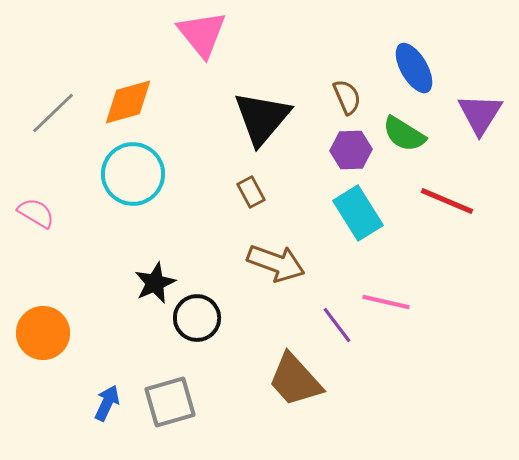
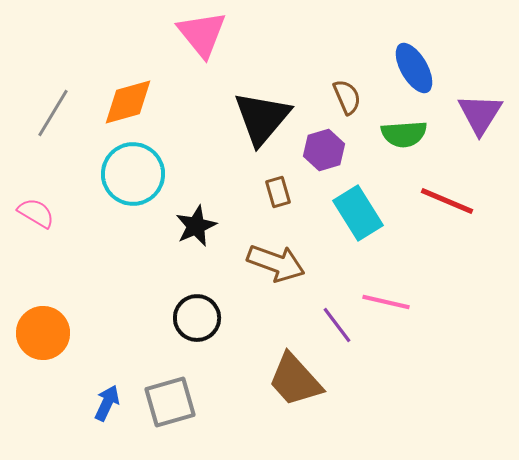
gray line: rotated 15 degrees counterclockwise
green semicircle: rotated 36 degrees counterclockwise
purple hexagon: moved 27 px left; rotated 15 degrees counterclockwise
brown rectangle: moved 27 px right; rotated 12 degrees clockwise
black star: moved 41 px right, 57 px up
